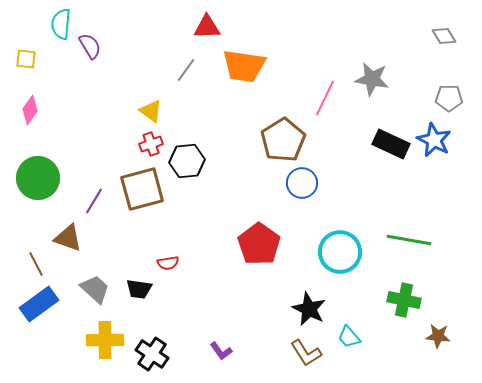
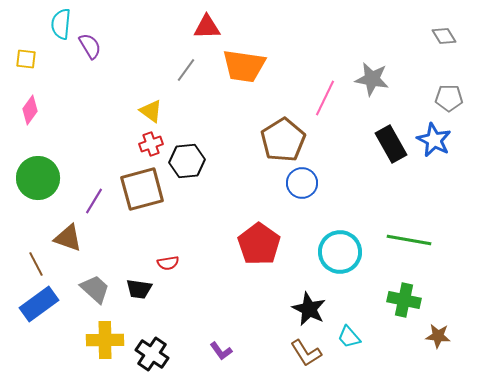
black rectangle: rotated 36 degrees clockwise
